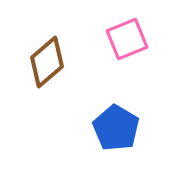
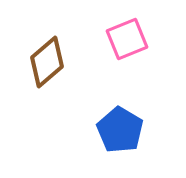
blue pentagon: moved 4 px right, 2 px down
